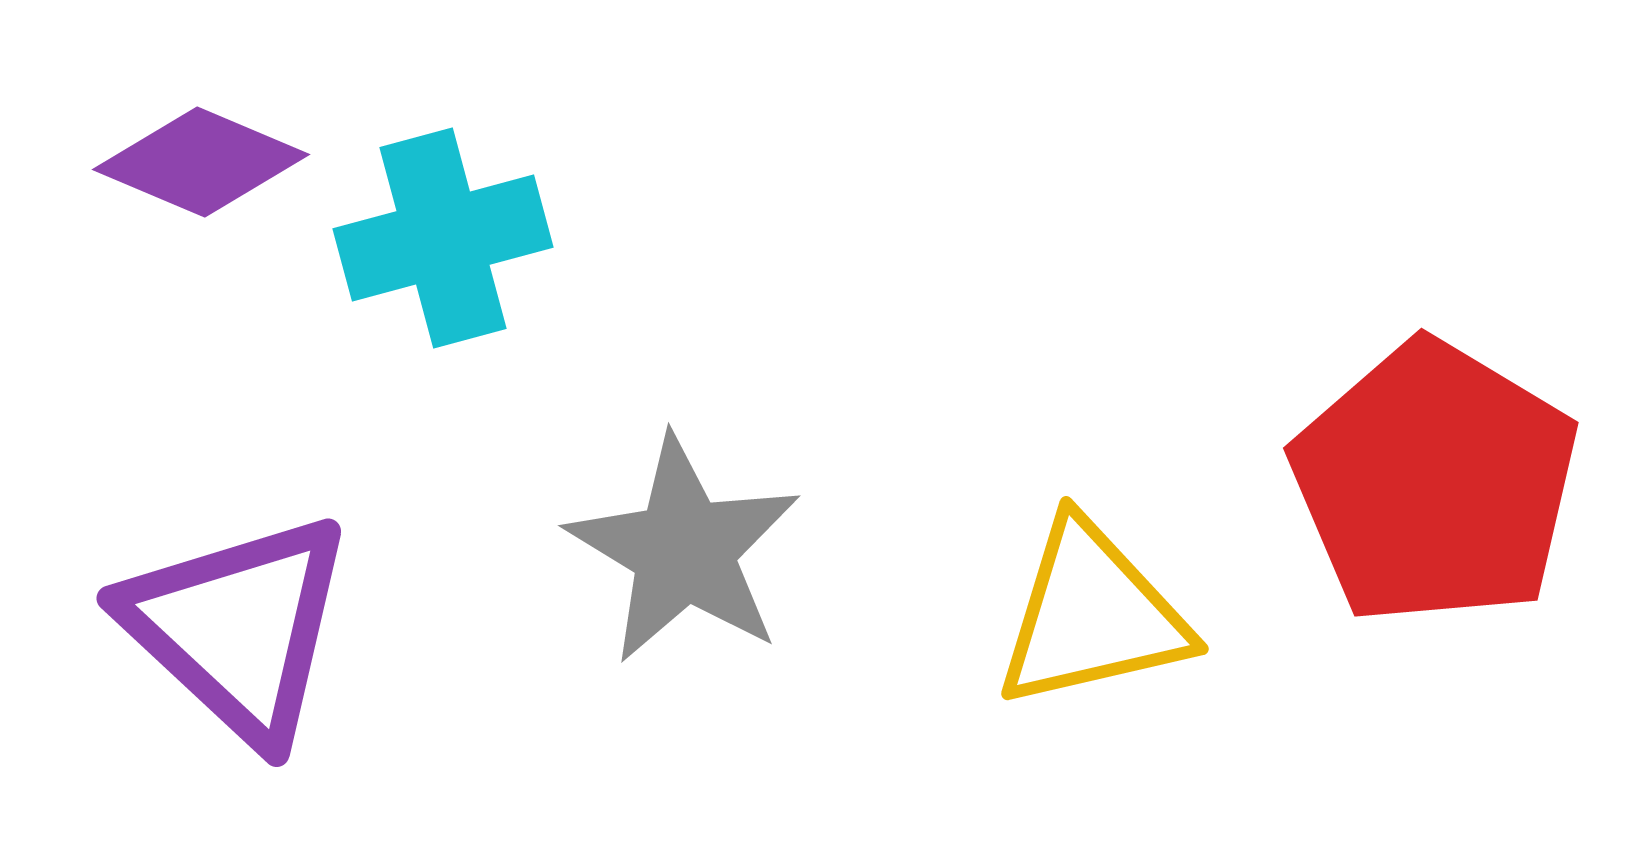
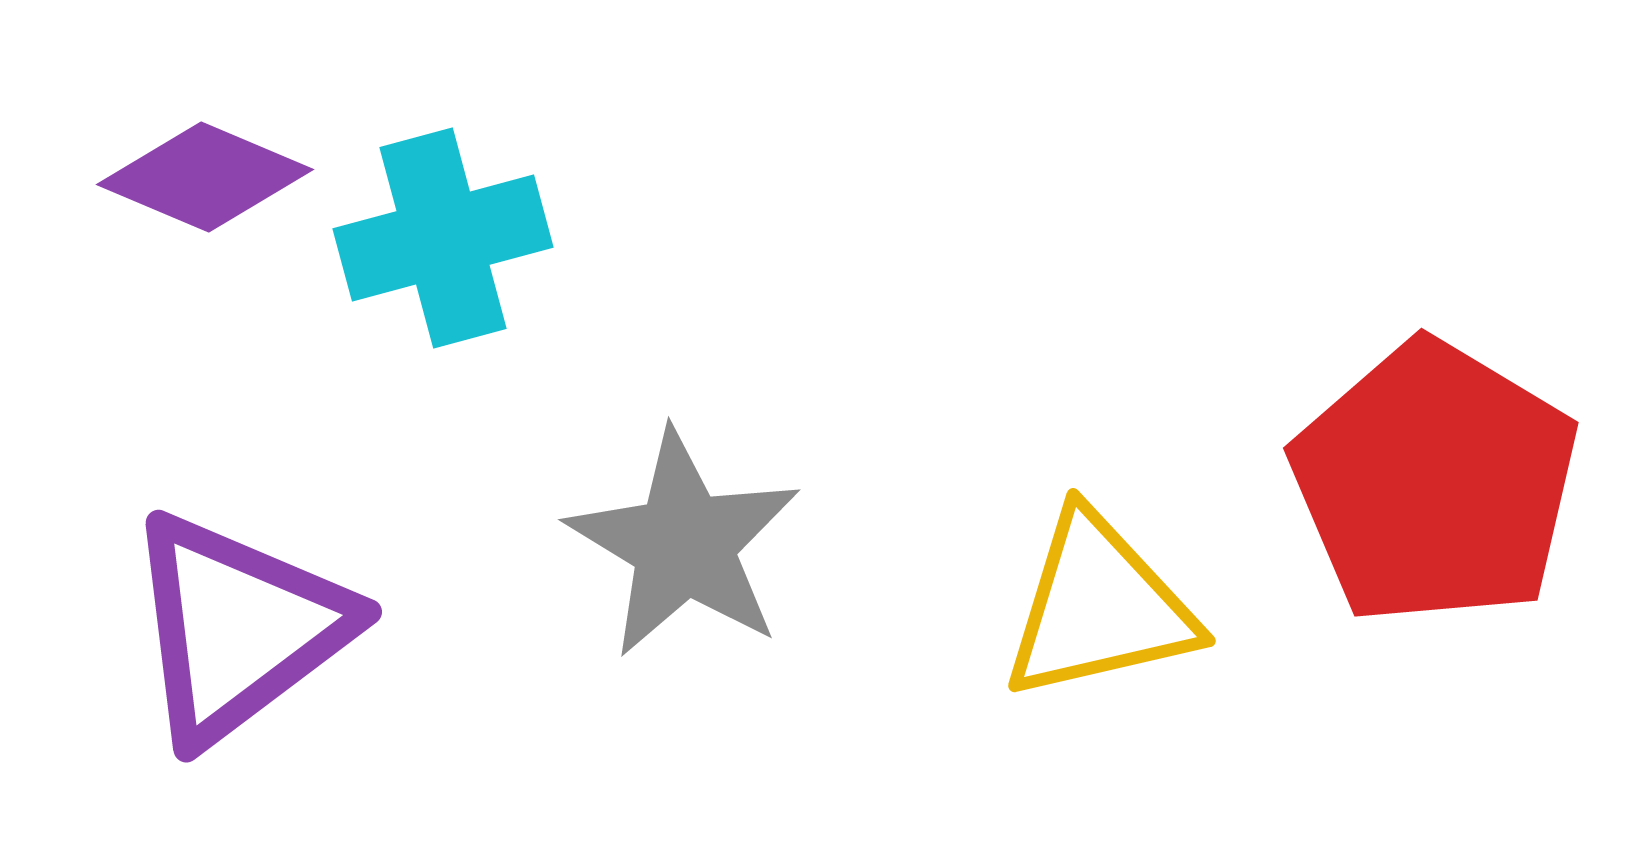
purple diamond: moved 4 px right, 15 px down
gray star: moved 6 px up
yellow triangle: moved 7 px right, 8 px up
purple triangle: rotated 40 degrees clockwise
